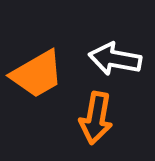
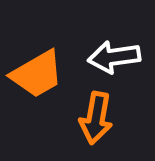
white arrow: moved 1 px left, 2 px up; rotated 18 degrees counterclockwise
